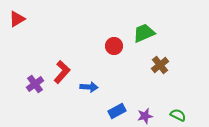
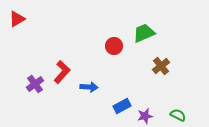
brown cross: moved 1 px right, 1 px down
blue rectangle: moved 5 px right, 5 px up
